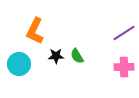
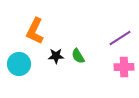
purple line: moved 4 px left, 5 px down
green semicircle: moved 1 px right
